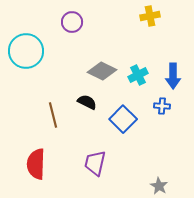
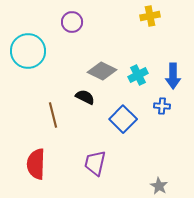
cyan circle: moved 2 px right
black semicircle: moved 2 px left, 5 px up
